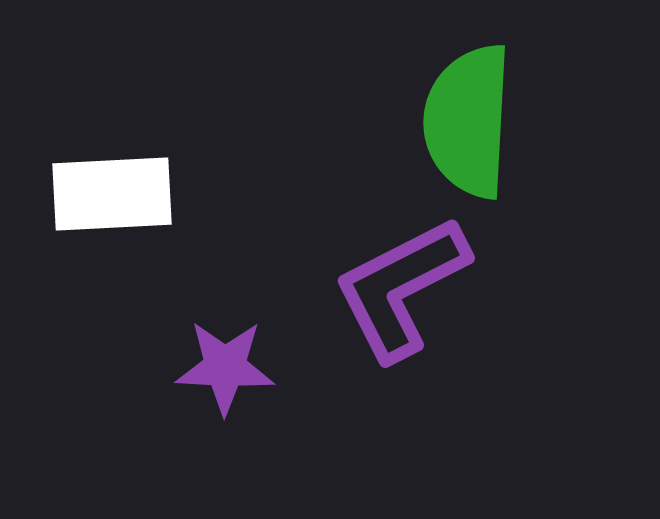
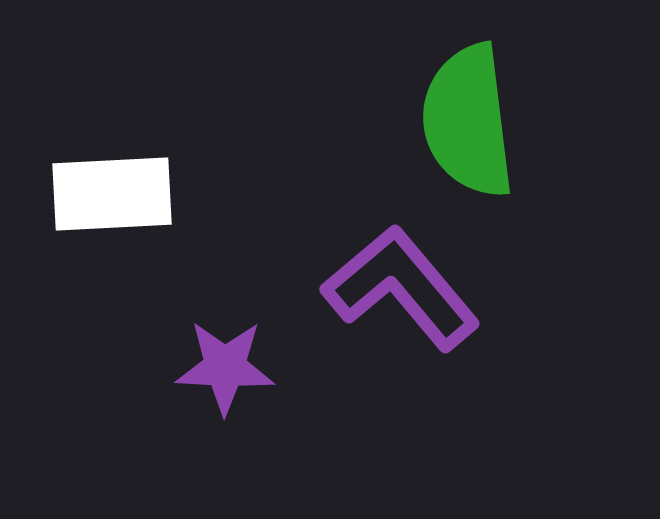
green semicircle: rotated 10 degrees counterclockwise
purple L-shape: rotated 77 degrees clockwise
